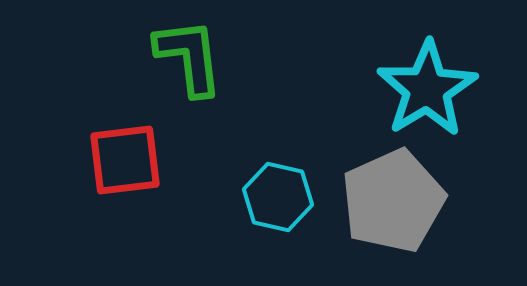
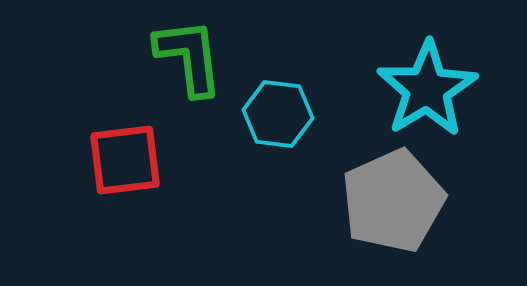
cyan hexagon: moved 83 px up; rotated 6 degrees counterclockwise
